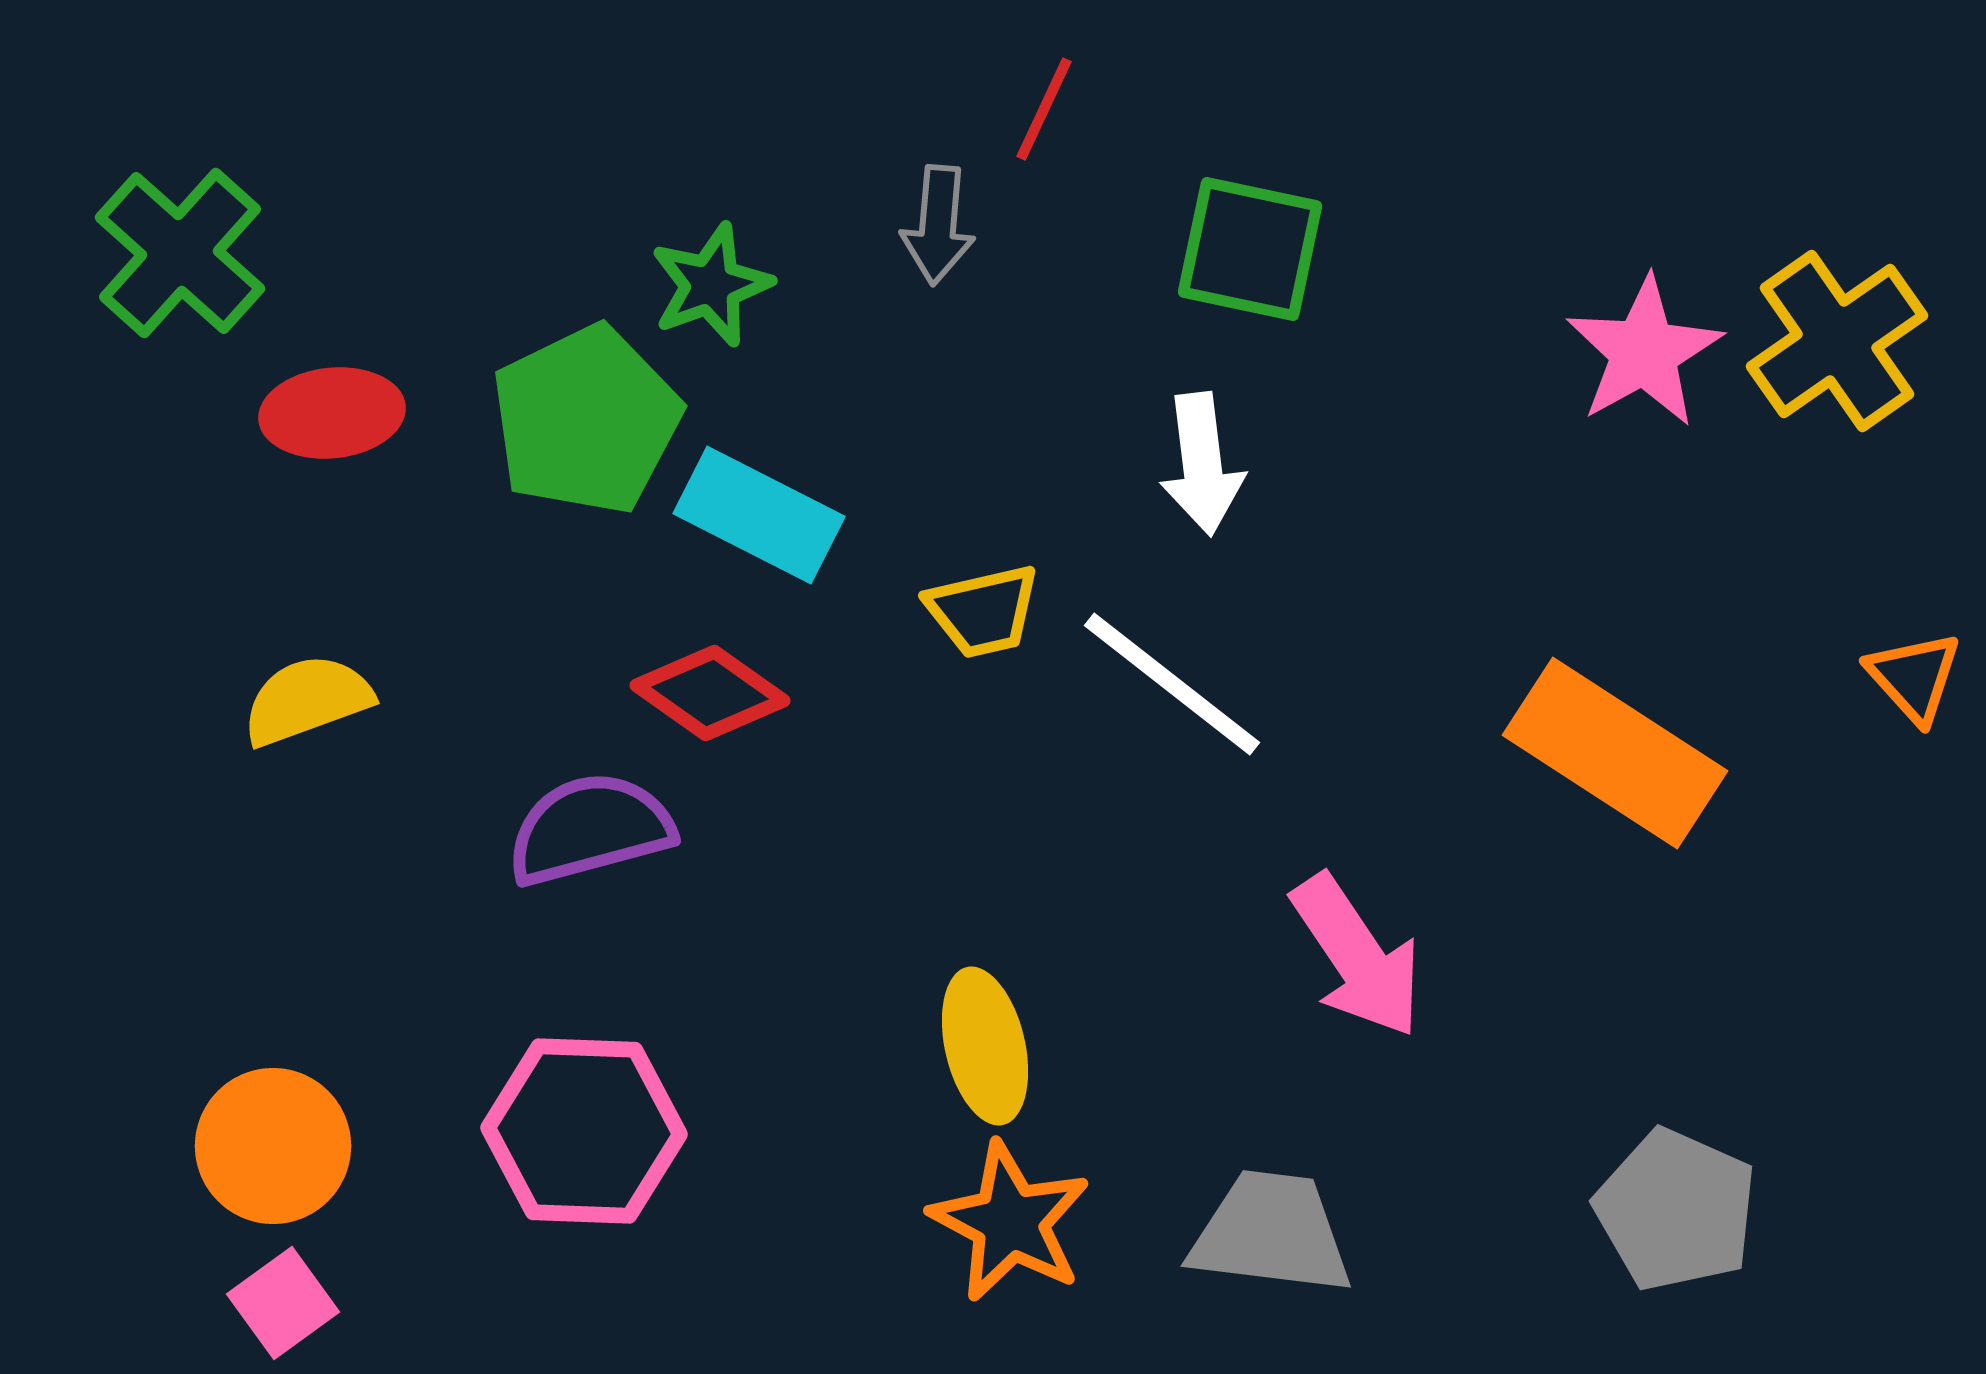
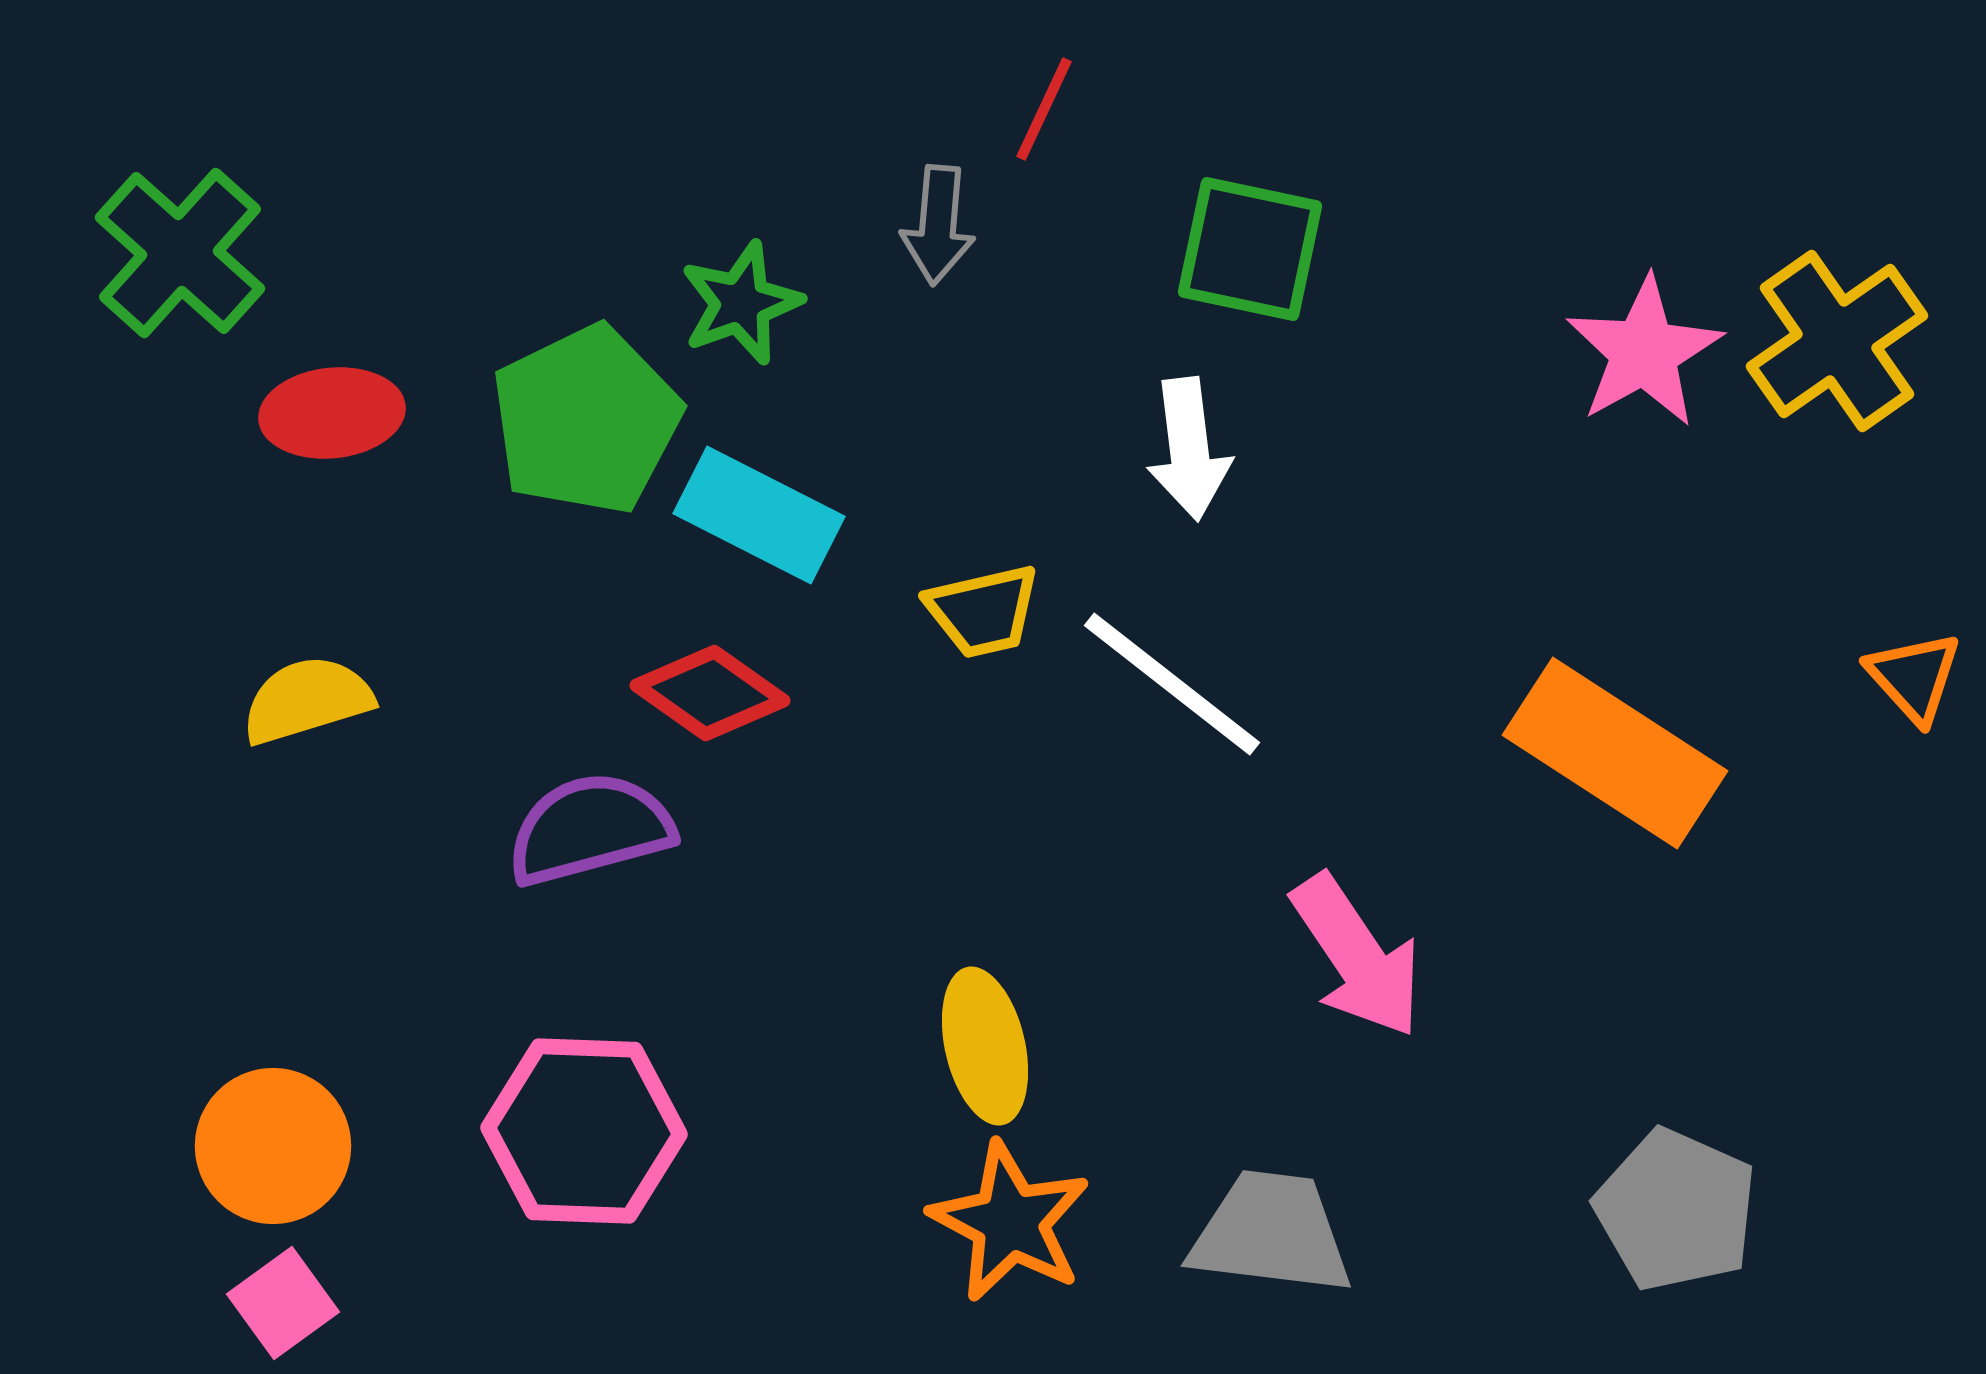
green star: moved 30 px right, 18 px down
white arrow: moved 13 px left, 15 px up
yellow semicircle: rotated 3 degrees clockwise
